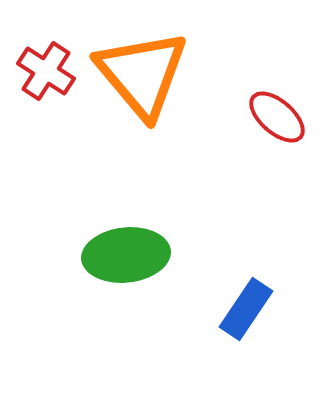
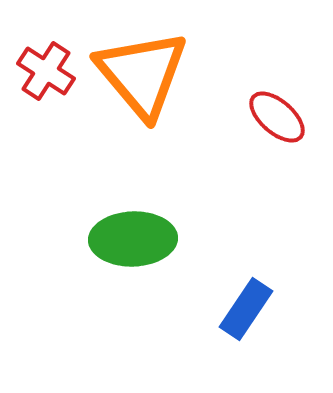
green ellipse: moved 7 px right, 16 px up; rotated 4 degrees clockwise
